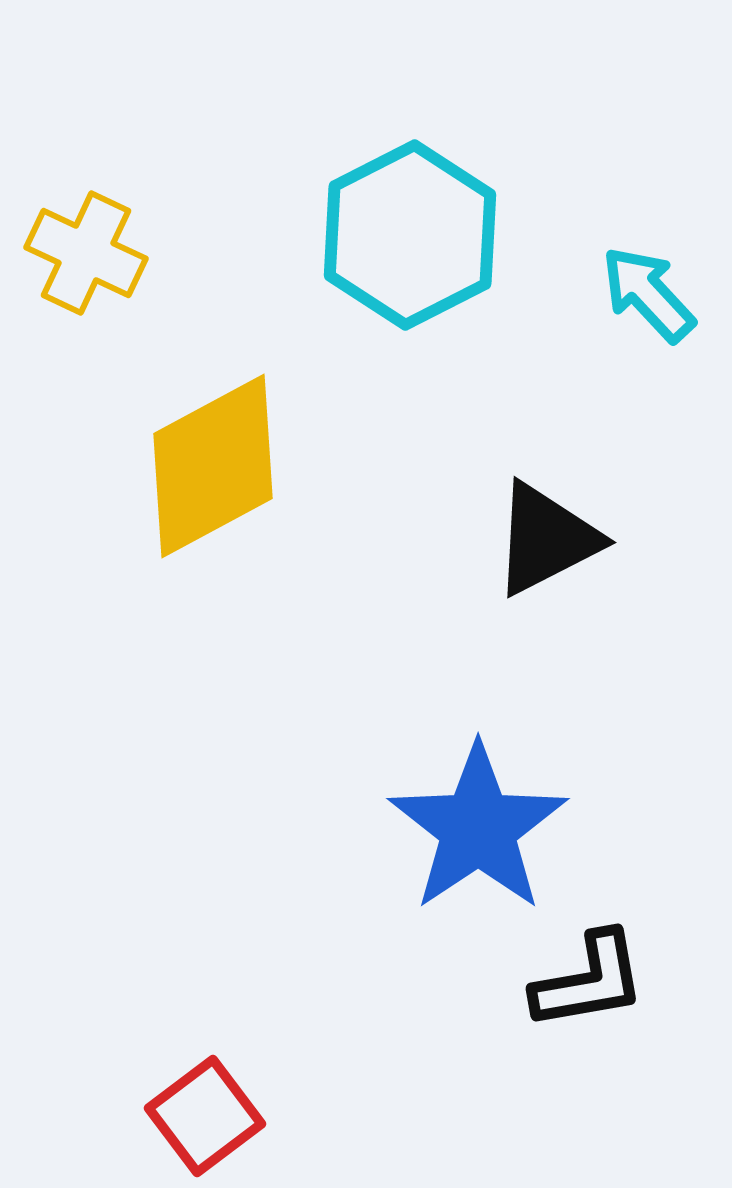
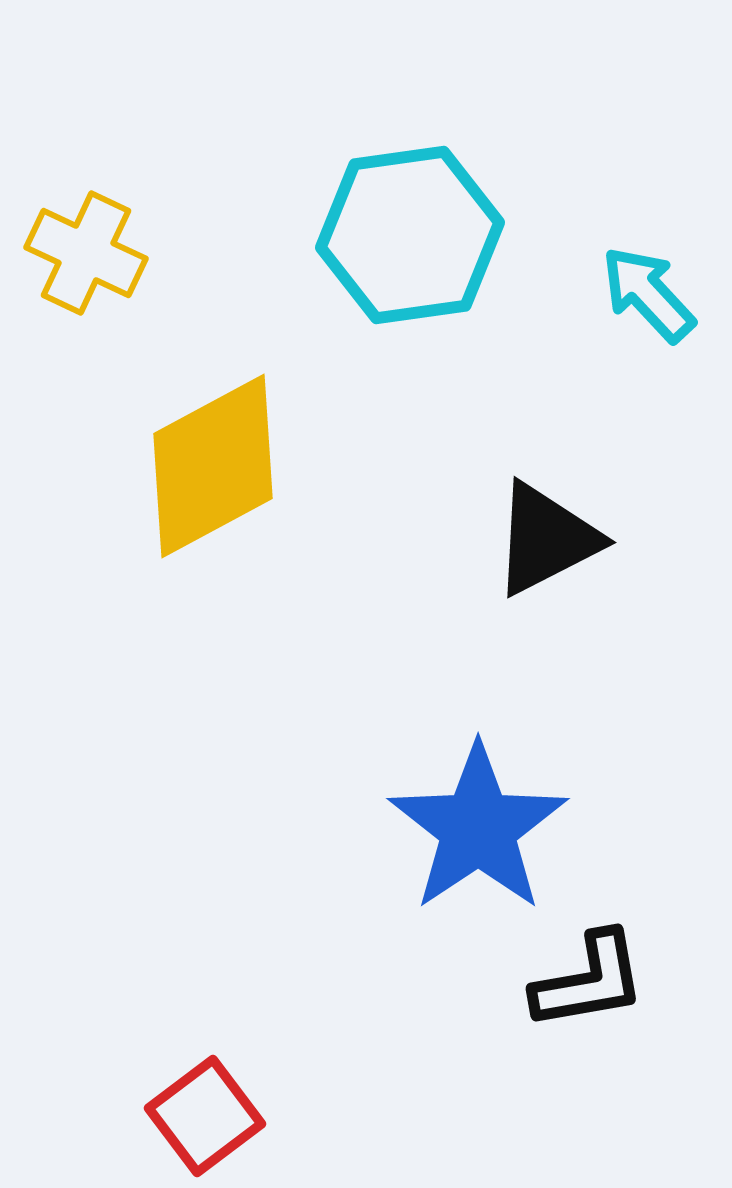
cyan hexagon: rotated 19 degrees clockwise
